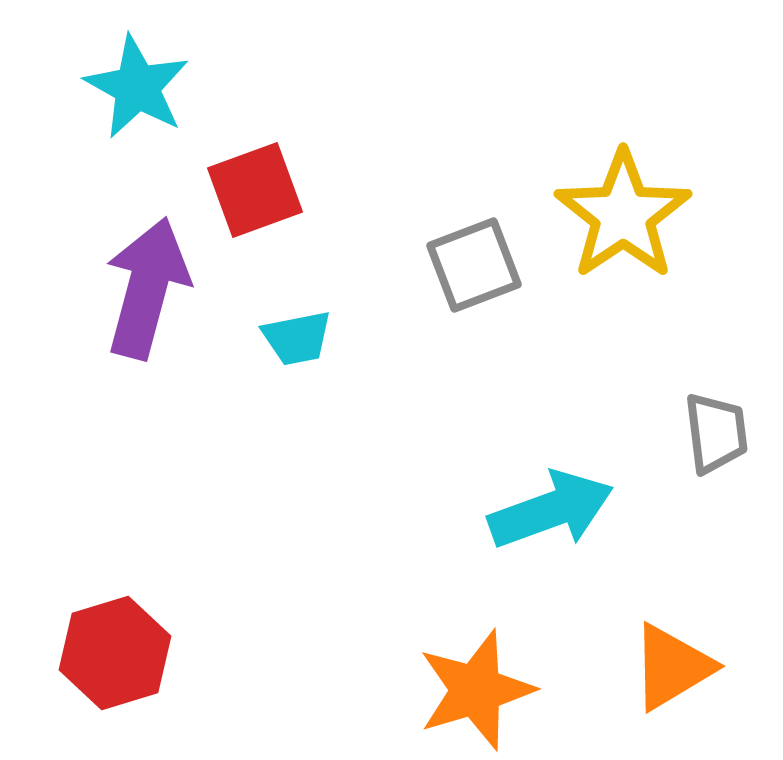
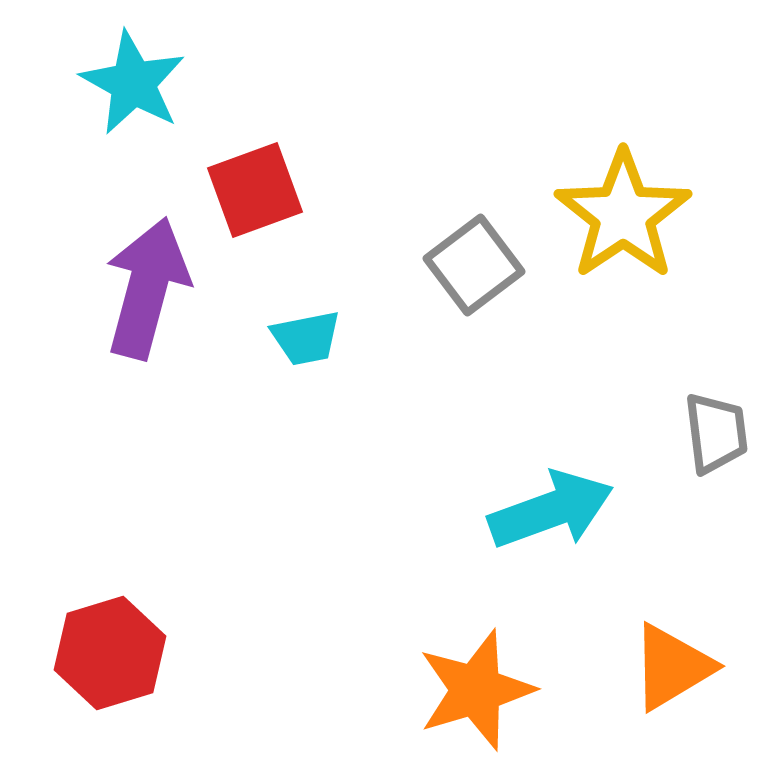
cyan star: moved 4 px left, 4 px up
gray square: rotated 16 degrees counterclockwise
cyan trapezoid: moved 9 px right
red hexagon: moved 5 px left
